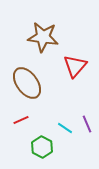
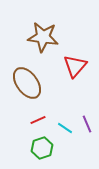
red line: moved 17 px right
green hexagon: moved 1 px down; rotated 15 degrees clockwise
